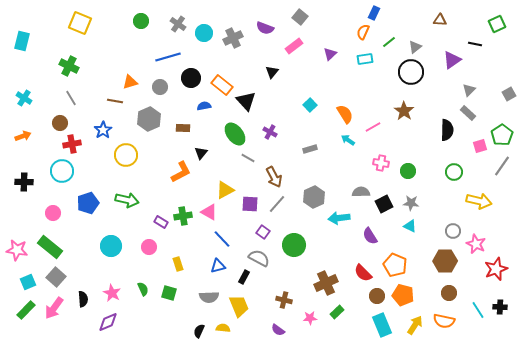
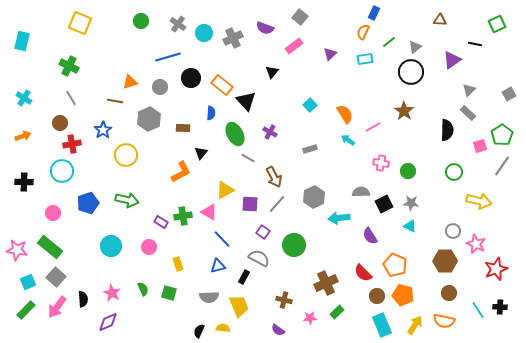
blue semicircle at (204, 106): moved 7 px right, 7 px down; rotated 104 degrees clockwise
green ellipse at (235, 134): rotated 10 degrees clockwise
pink arrow at (54, 308): moved 3 px right, 1 px up
